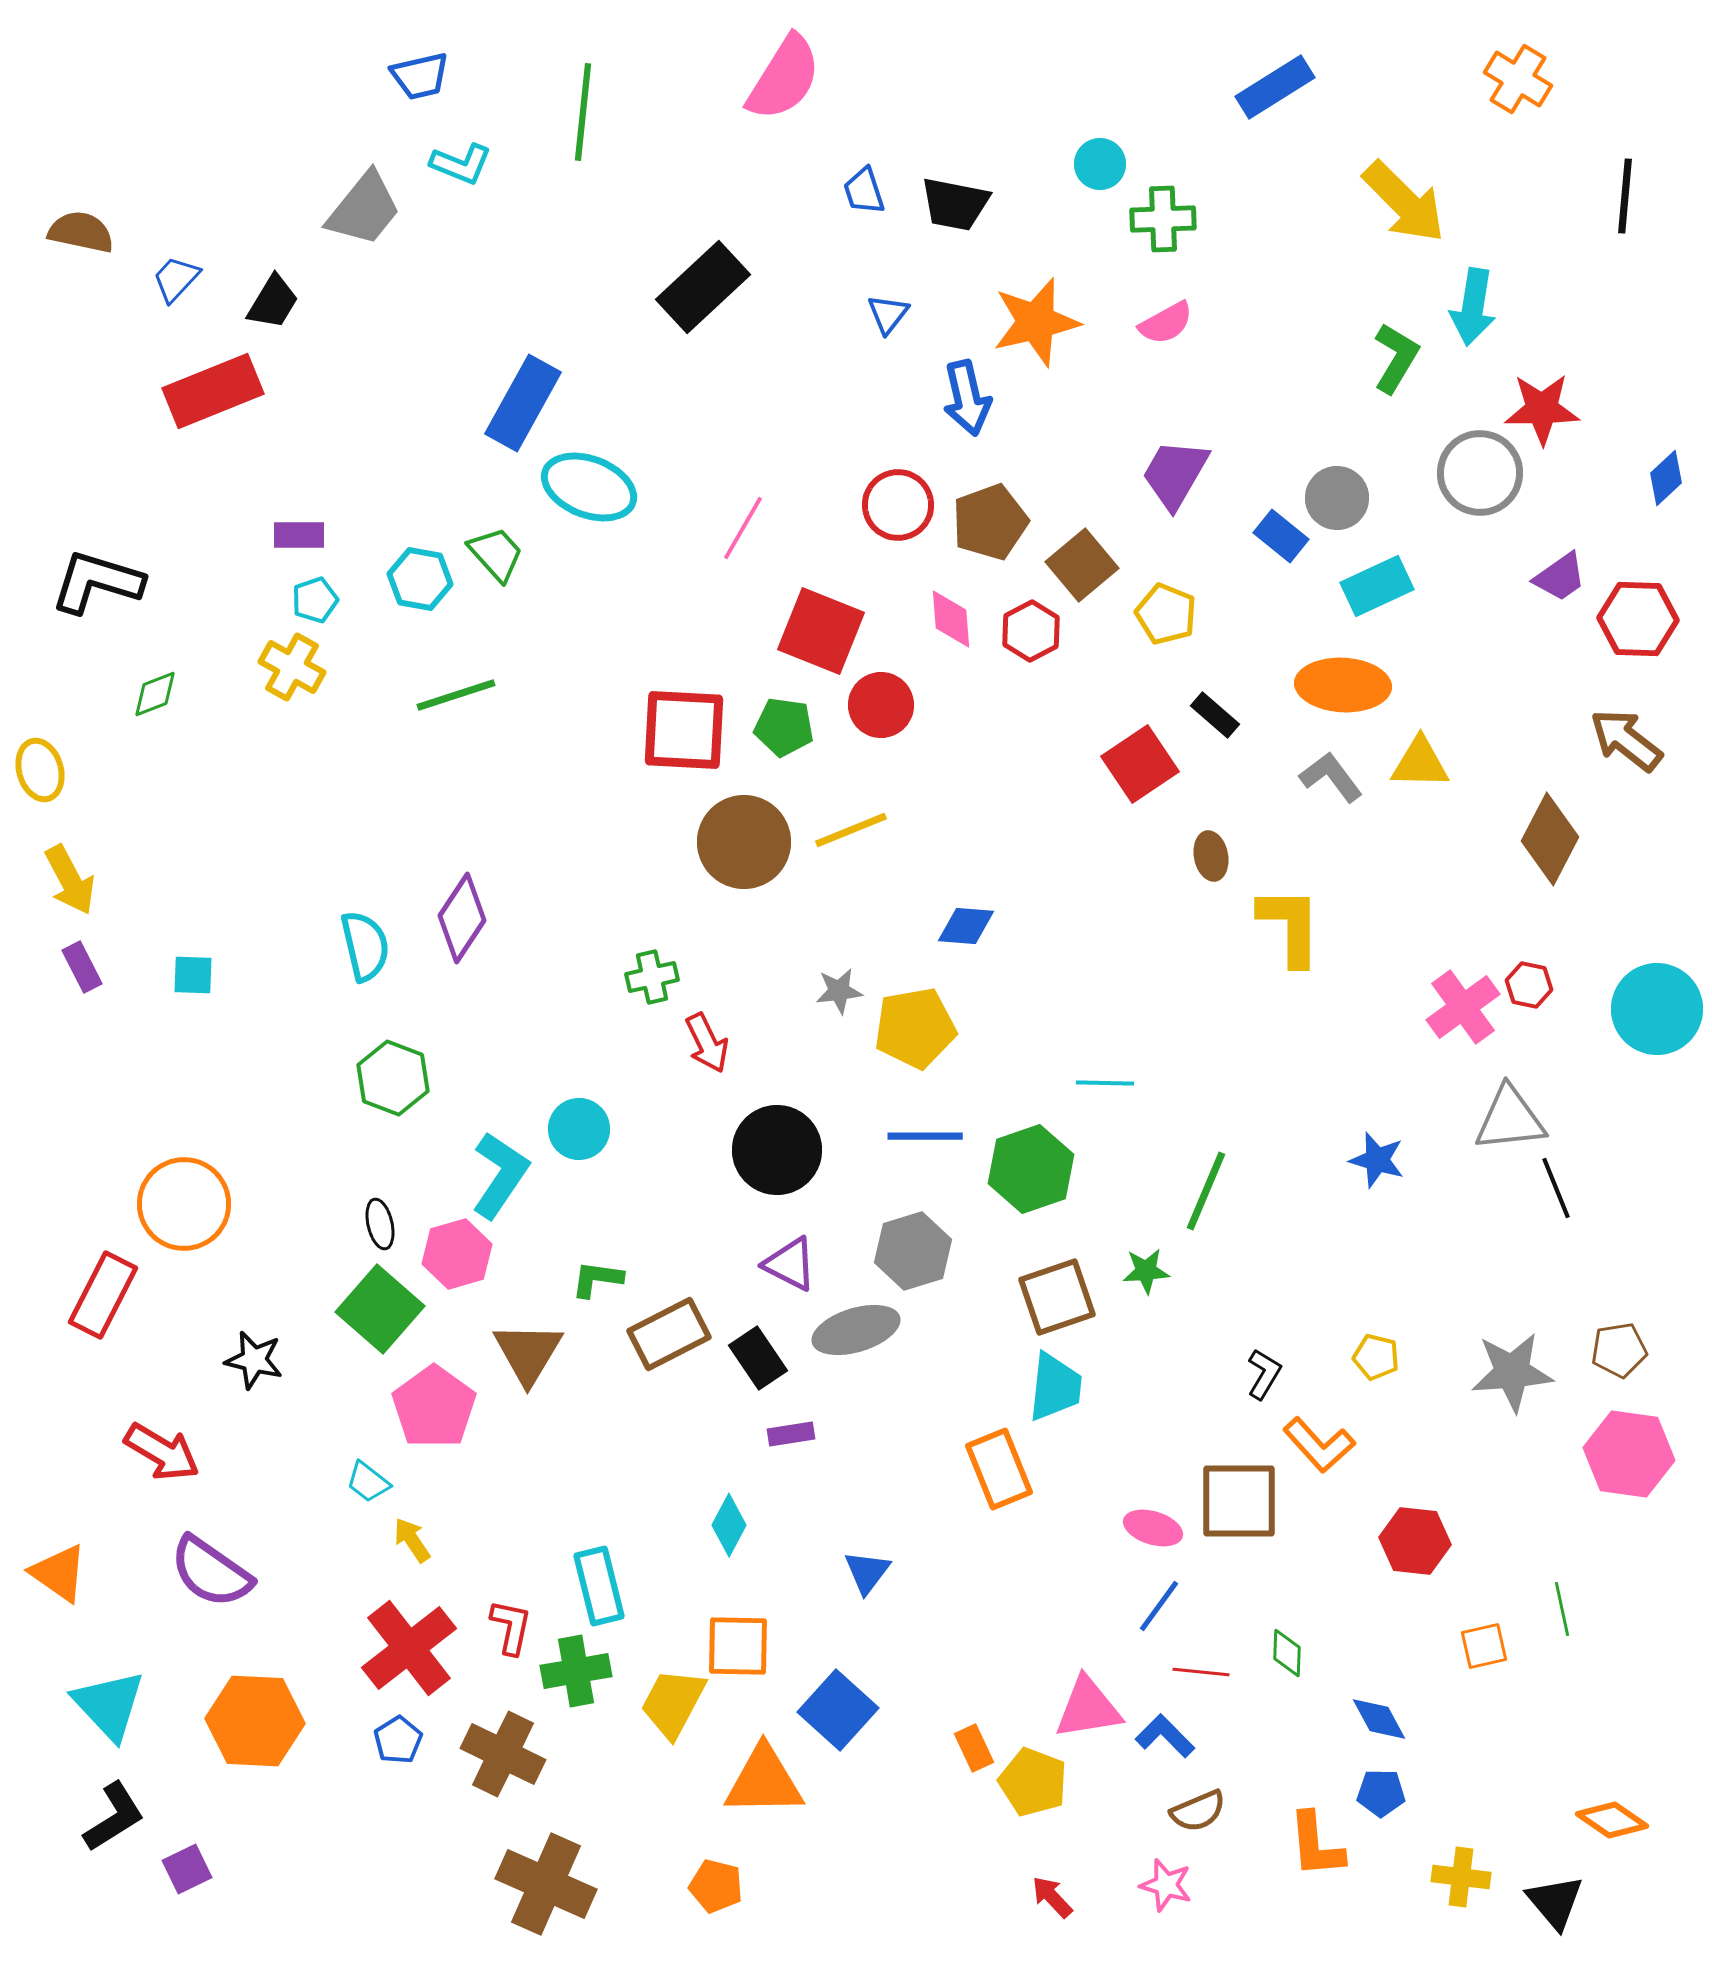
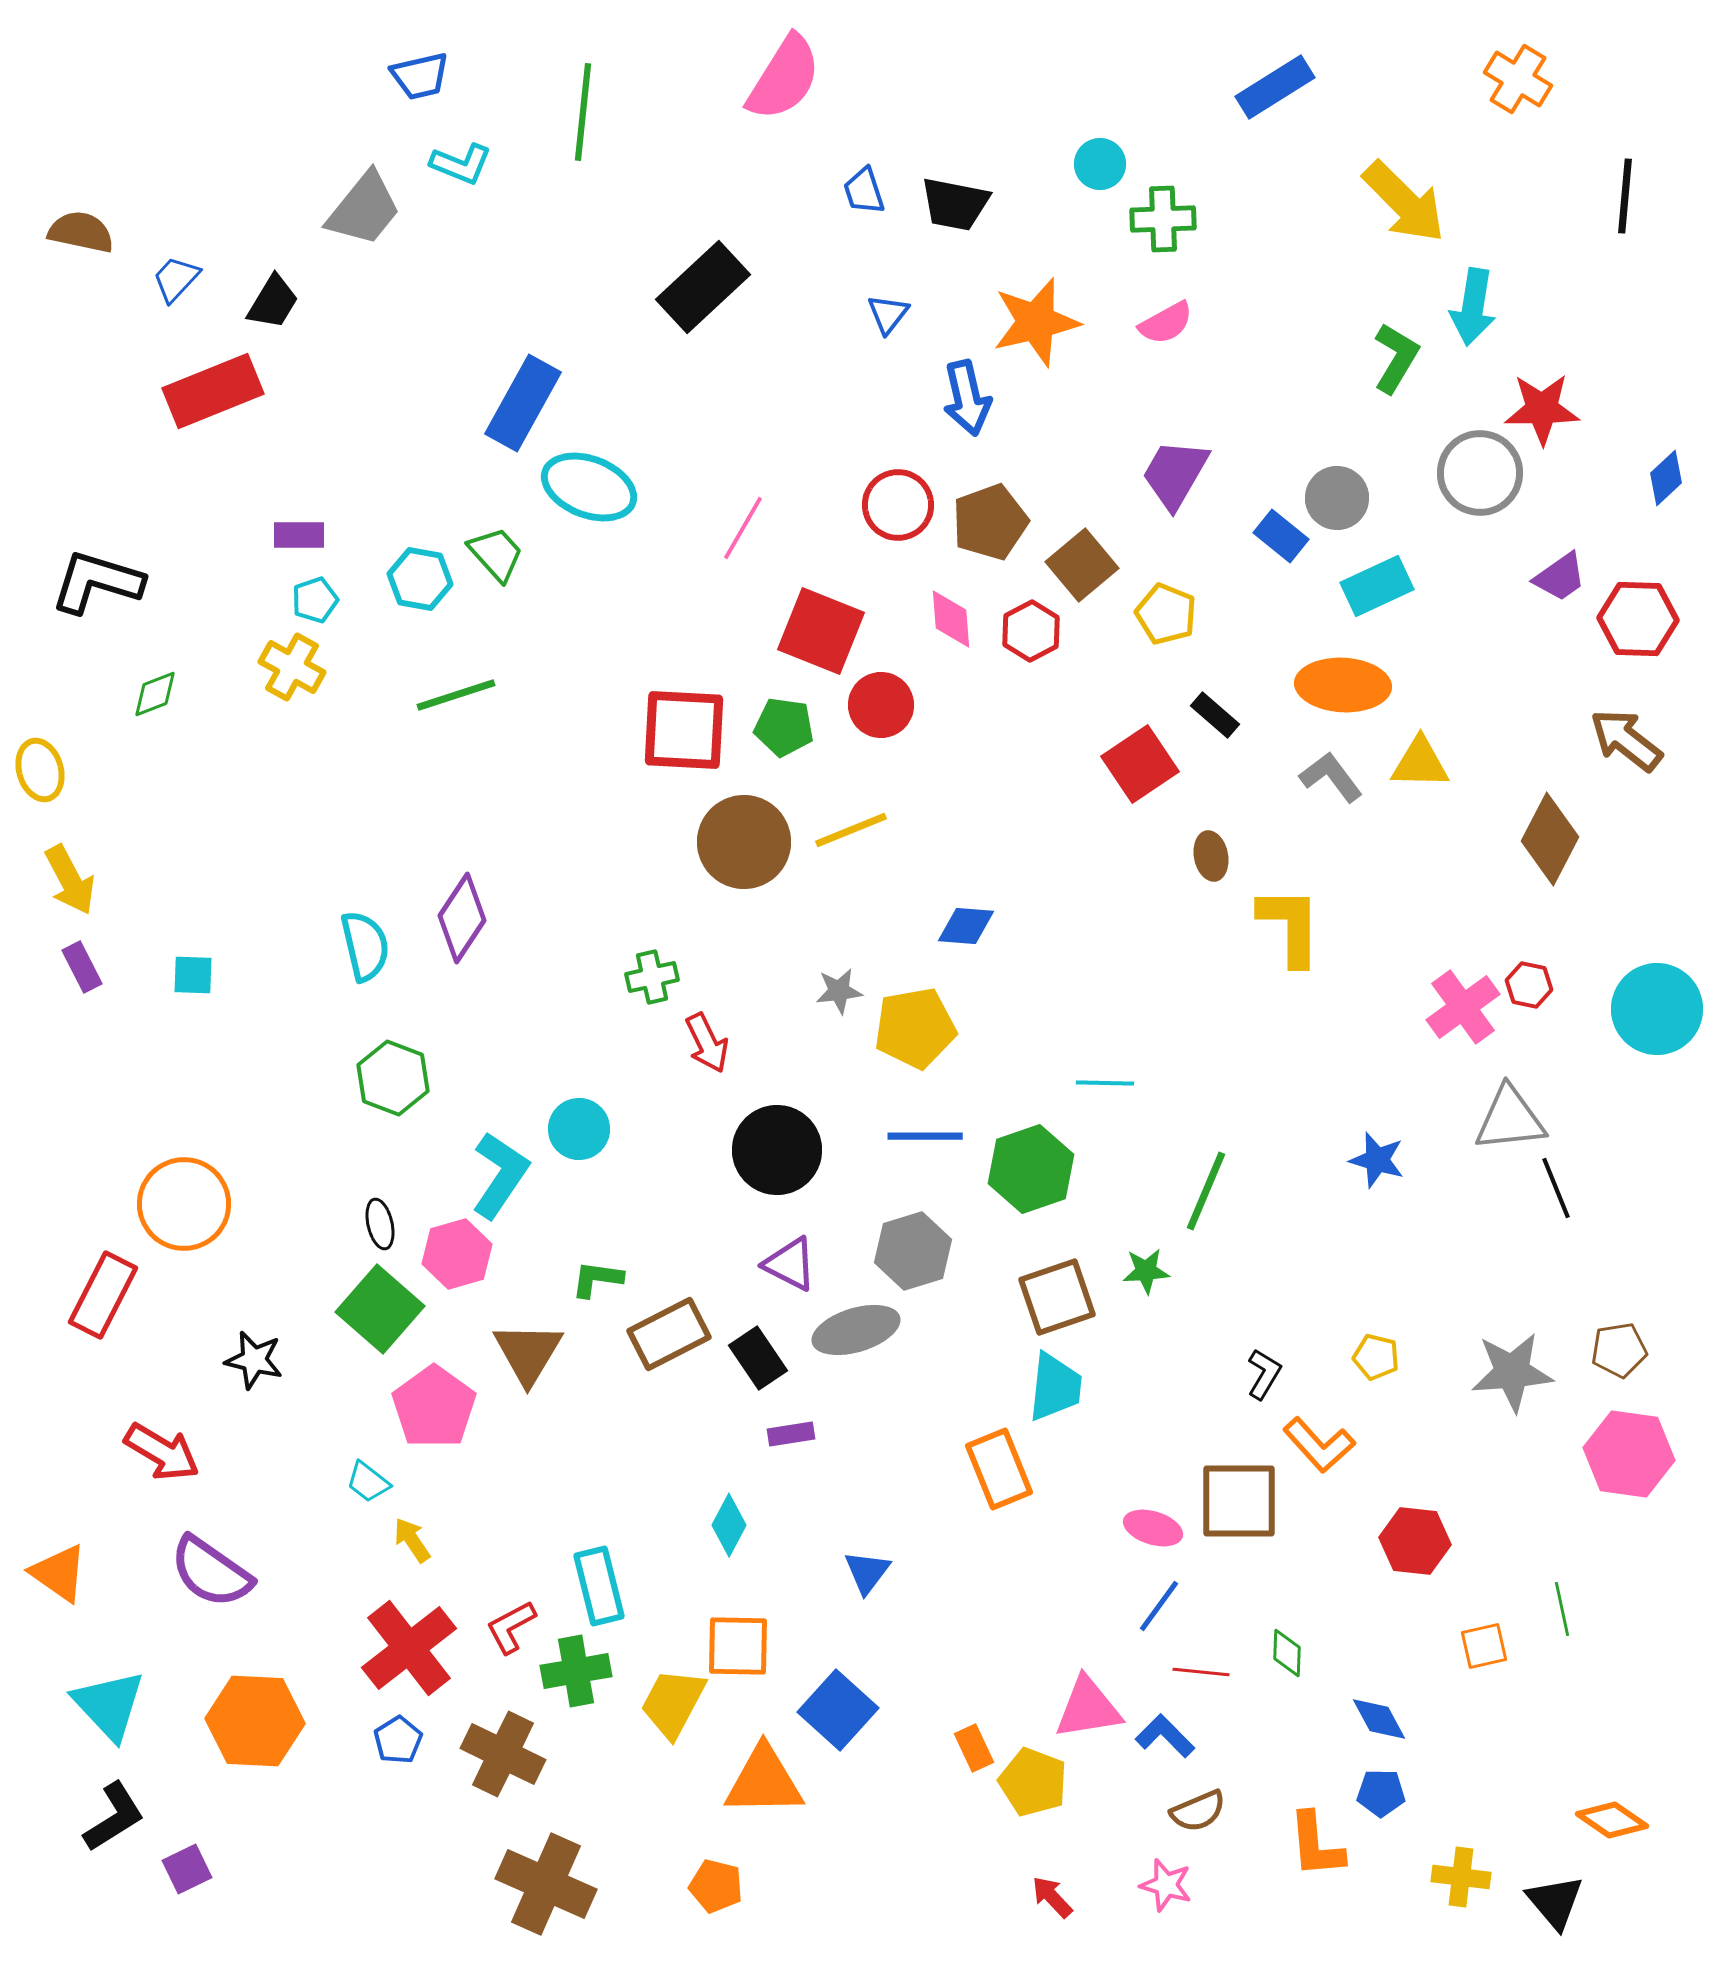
red L-shape at (511, 1627): rotated 130 degrees counterclockwise
